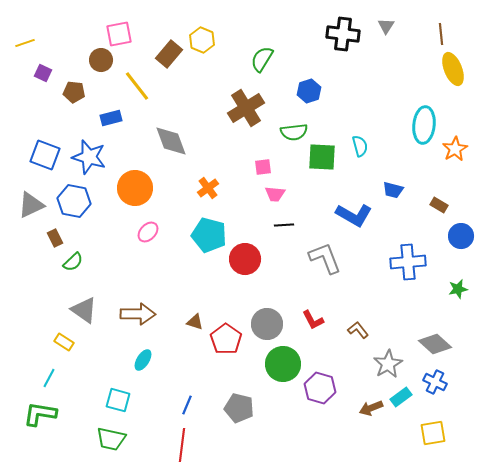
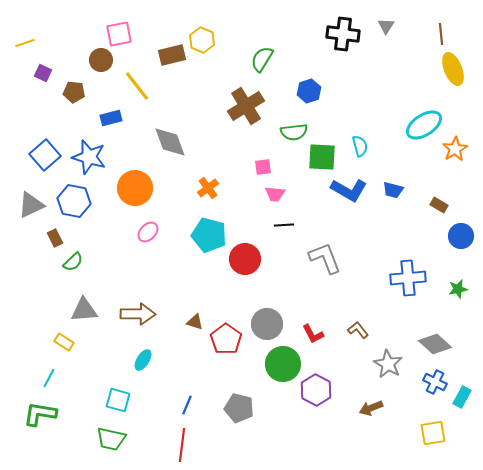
brown rectangle at (169, 54): moved 3 px right, 1 px down; rotated 36 degrees clockwise
brown cross at (246, 108): moved 2 px up
cyan ellipse at (424, 125): rotated 51 degrees clockwise
gray diamond at (171, 141): moved 1 px left, 1 px down
blue square at (45, 155): rotated 28 degrees clockwise
blue L-shape at (354, 215): moved 5 px left, 25 px up
blue cross at (408, 262): moved 16 px down
gray triangle at (84, 310): rotated 40 degrees counterclockwise
red L-shape at (313, 320): moved 14 px down
gray star at (388, 364): rotated 12 degrees counterclockwise
purple hexagon at (320, 388): moved 4 px left, 2 px down; rotated 12 degrees clockwise
cyan rectangle at (401, 397): moved 61 px right; rotated 25 degrees counterclockwise
